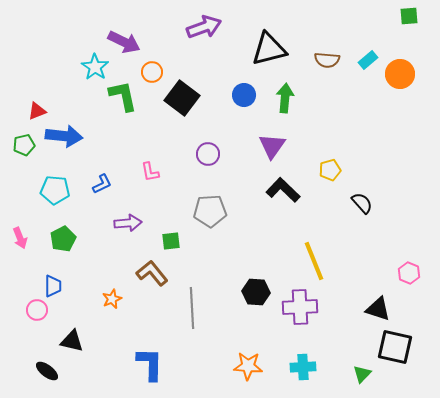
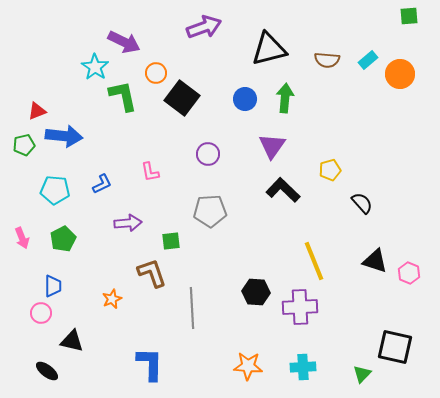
orange circle at (152, 72): moved 4 px right, 1 px down
blue circle at (244, 95): moved 1 px right, 4 px down
pink arrow at (20, 238): moved 2 px right
brown L-shape at (152, 273): rotated 20 degrees clockwise
black triangle at (378, 309): moved 3 px left, 48 px up
pink circle at (37, 310): moved 4 px right, 3 px down
